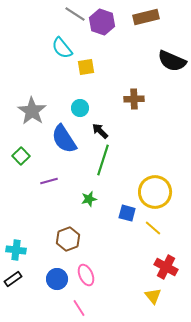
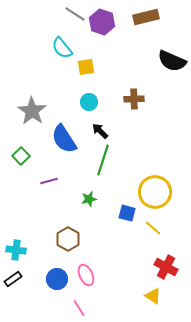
cyan circle: moved 9 px right, 6 px up
brown hexagon: rotated 10 degrees counterclockwise
yellow triangle: rotated 18 degrees counterclockwise
